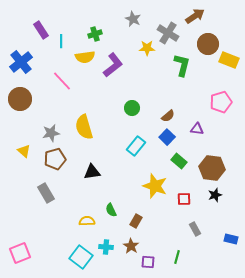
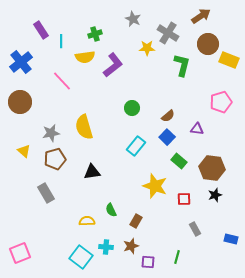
brown arrow at (195, 16): moved 6 px right
brown circle at (20, 99): moved 3 px down
brown star at (131, 246): rotated 21 degrees clockwise
